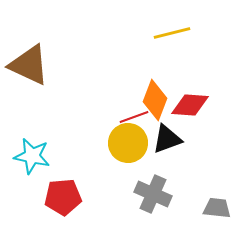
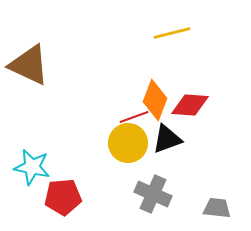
cyan star: moved 11 px down
